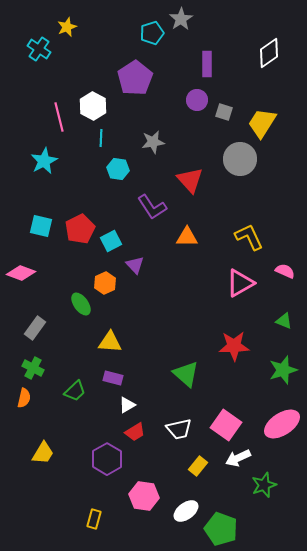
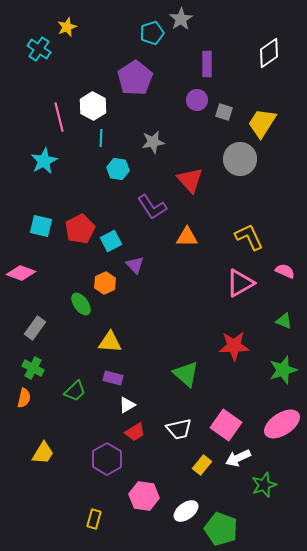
yellow rectangle at (198, 466): moved 4 px right, 1 px up
